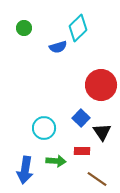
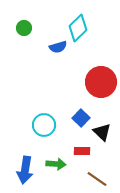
red circle: moved 3 px up
cyan circle: moved 3 px up
black triangle: rotated 12 degrees counterclockwise
green arrow: moved 3 px down
